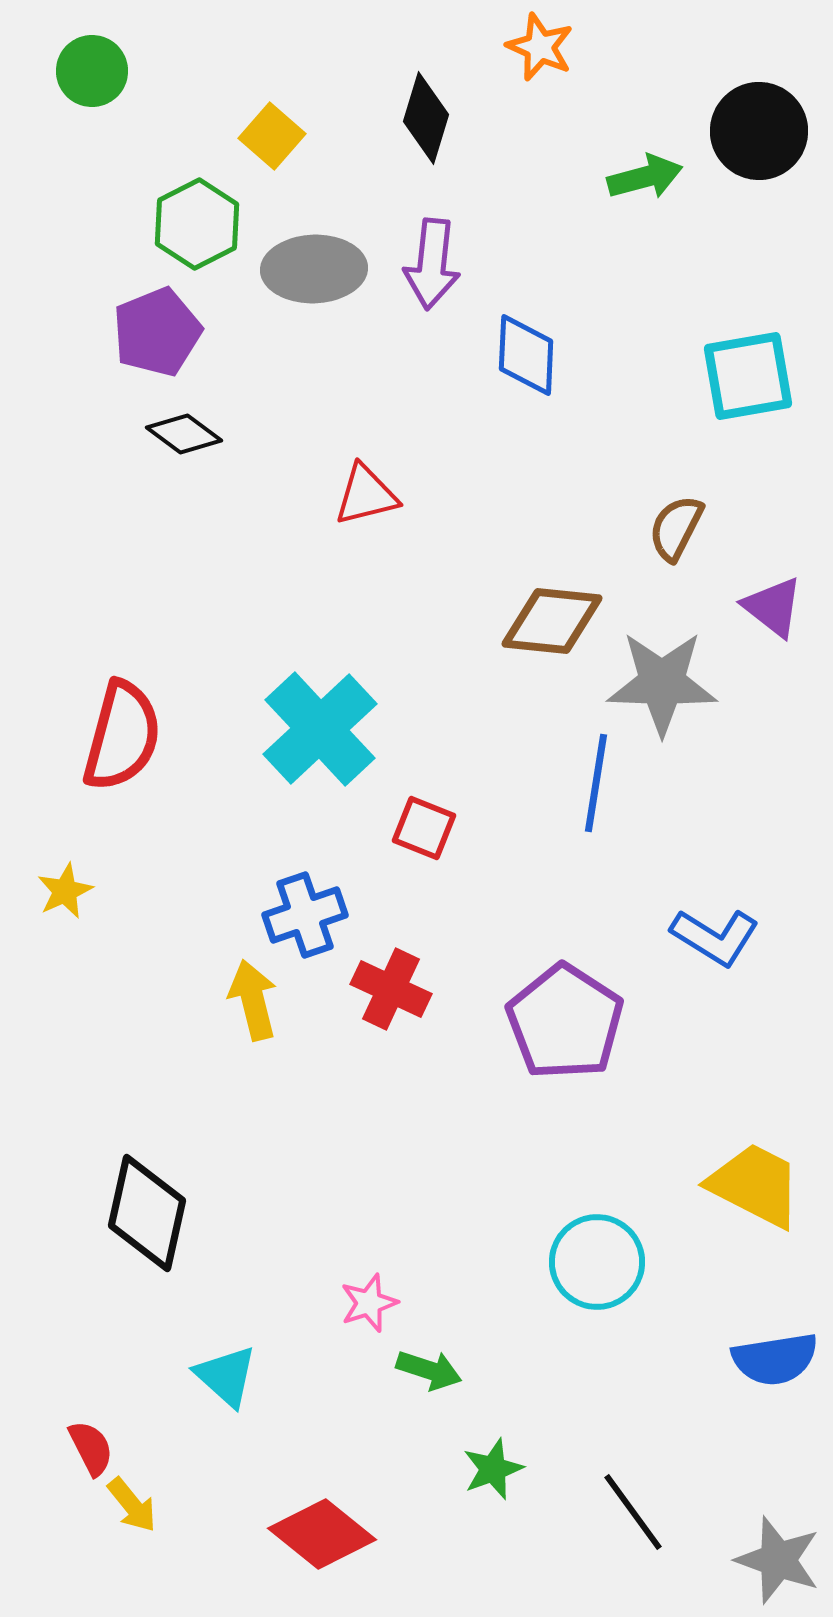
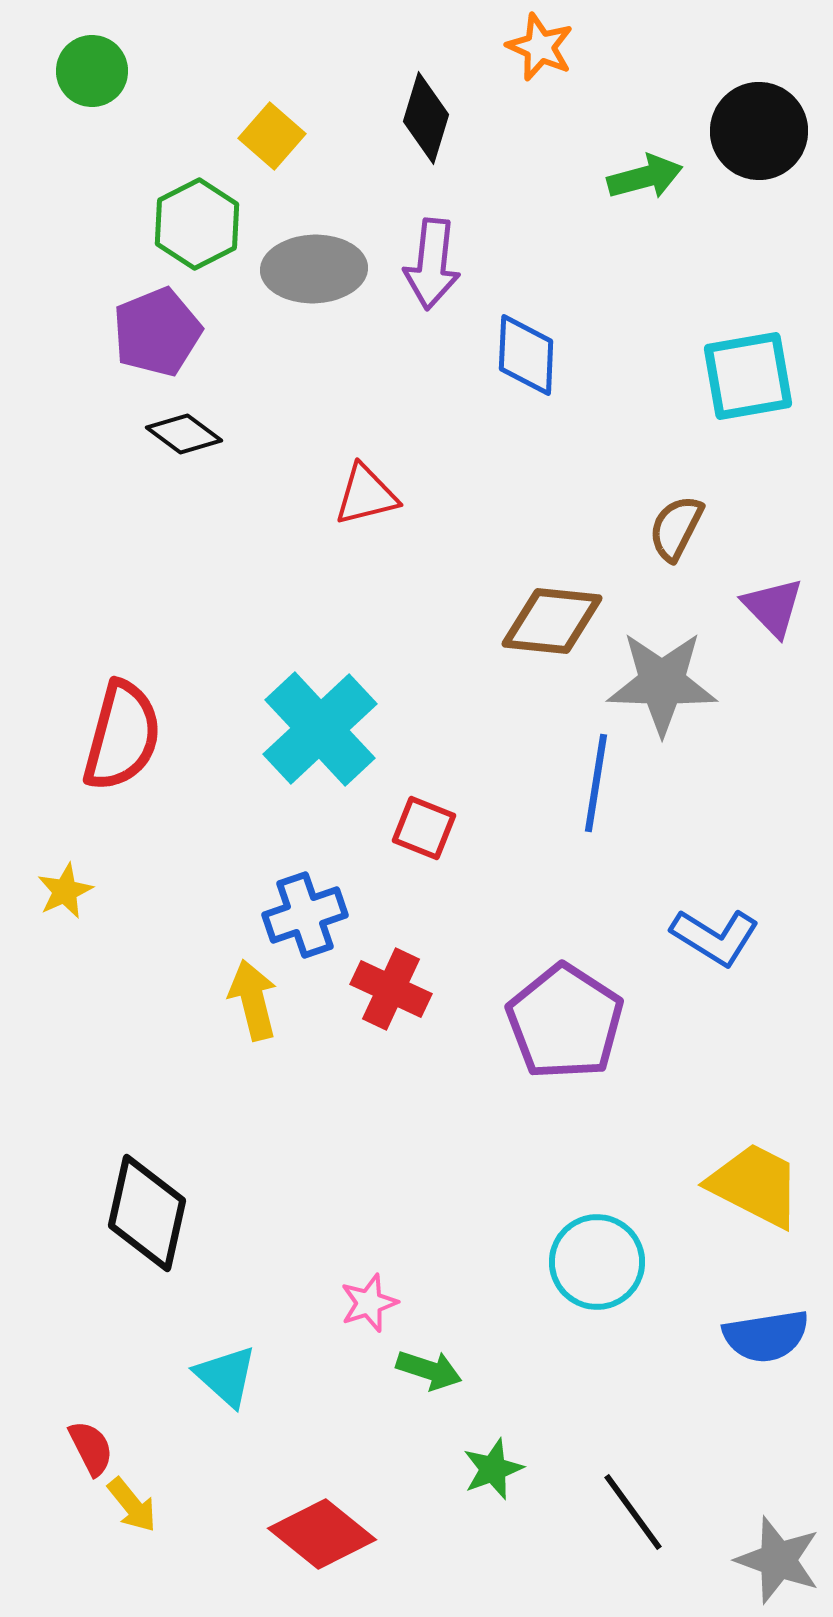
purple triangle at (773, 607): rotated 8 degrees clockwise
blue semicircle at (775, 1359): moved 9 px left, 23 px up
